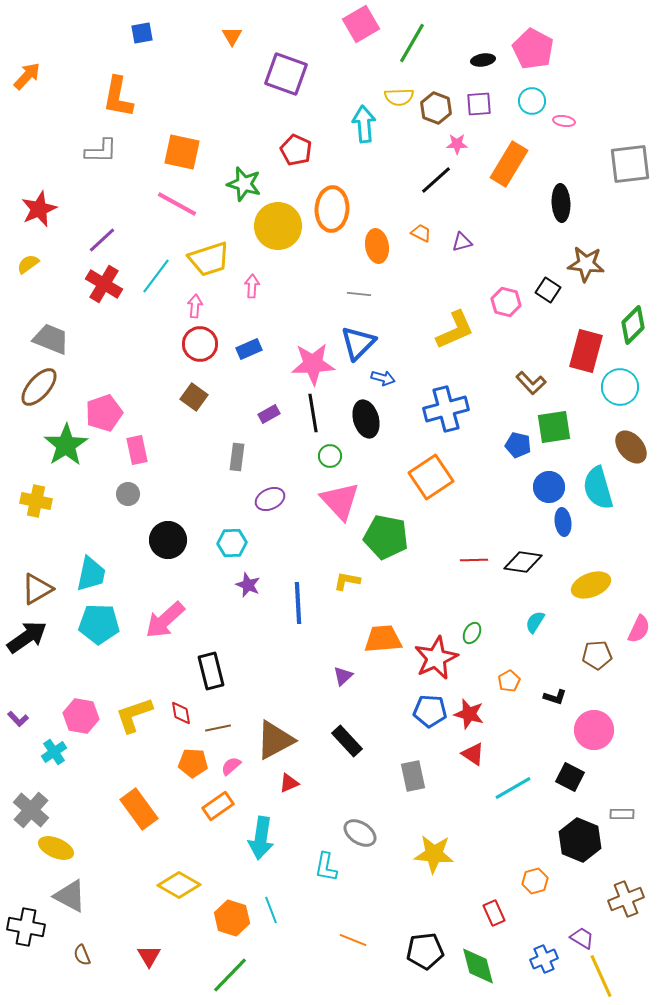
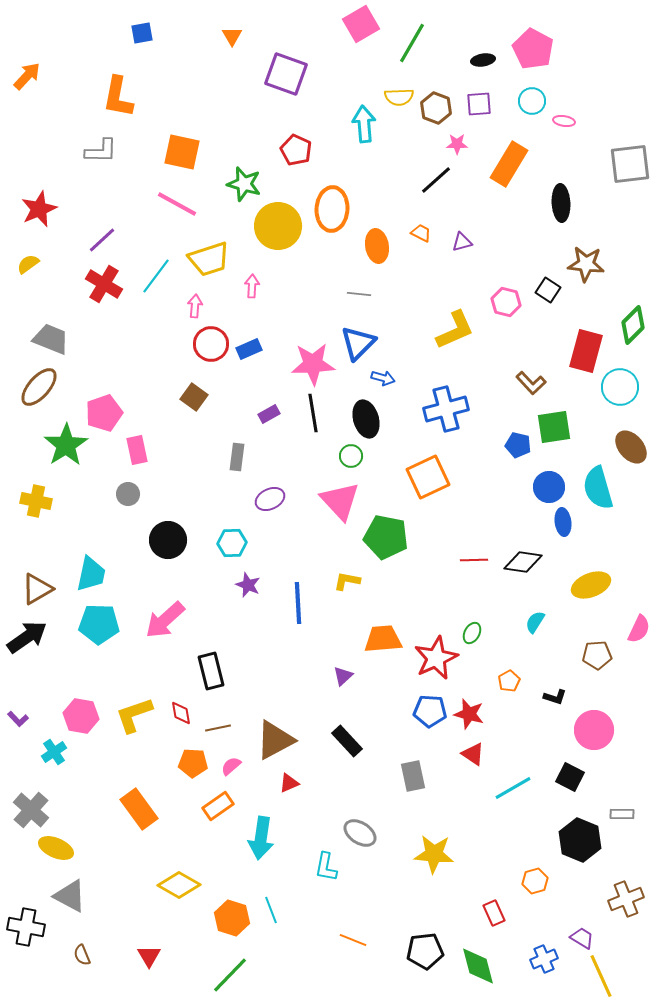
red circle at (200, 344): moved 11 px right
green circle at (330, 456): moved 21 px right
orange square at (431, 477): moved 3 px left; rotated 9 degrees clockwise
